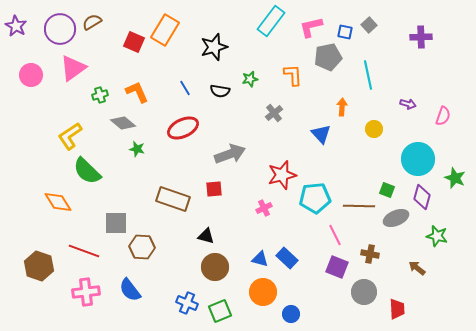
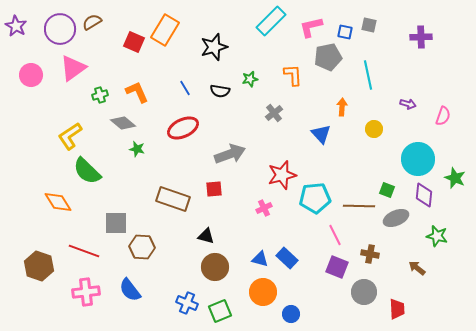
cyan rectangle at (271, 21): rotated 8 degrees clockwise
gray square at (369, 25): rotated 35 degrees counterclockwise
purple diamond at (422, 197): moved 2 px right, 2 px up; rotated 10 degrees counterclockwise
